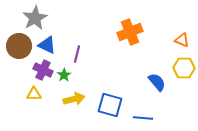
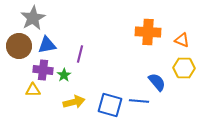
gray star: moved 2 px left
orange cross: moved 18 px right; rotated 25 degrees clockwise
blue triangle: rotated 36 degrees counterclockwise
purple line: moved 3 px right
purple cross: rotated 18 degrees counterclockwise
yellow triangle: moved 1 px left, 4 px up
yellow arrow: moved 3 px down
blue line: moved 4 px left, 17 px up
